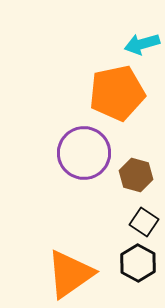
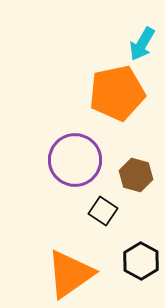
cyan arrow: rotated 44 degrees counterclockwise
purple circle: moved 9 px left, 7 px down
black square: moved 41 px left, 11 px up
black hexagon: moved 3 px right, 2 px up
